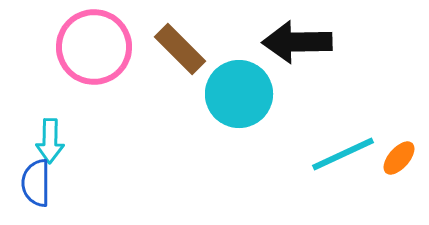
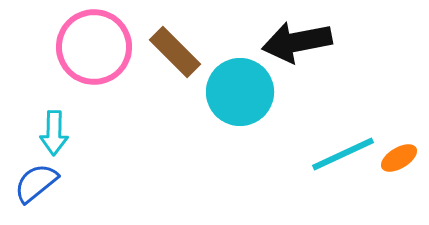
black arrow: rotated 10 degrees counterclockwise
brown rectangle: moved 5 px left, 3 px down
cyan circle: moved 1 px right, 2 px up
cyan arrow: moved 4 px right, 8 px up
orange ellipse: rotated 18 degrees clockwise
blue semicircle: rotated 51 degrees clockwise
